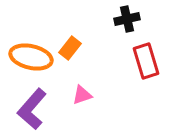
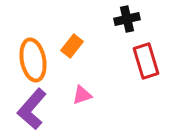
orange rectangle: moved 2 px right, 2 px up
orange ellipse: moved 2 px right, 3 px down; rotated 66 degrees clockwise
